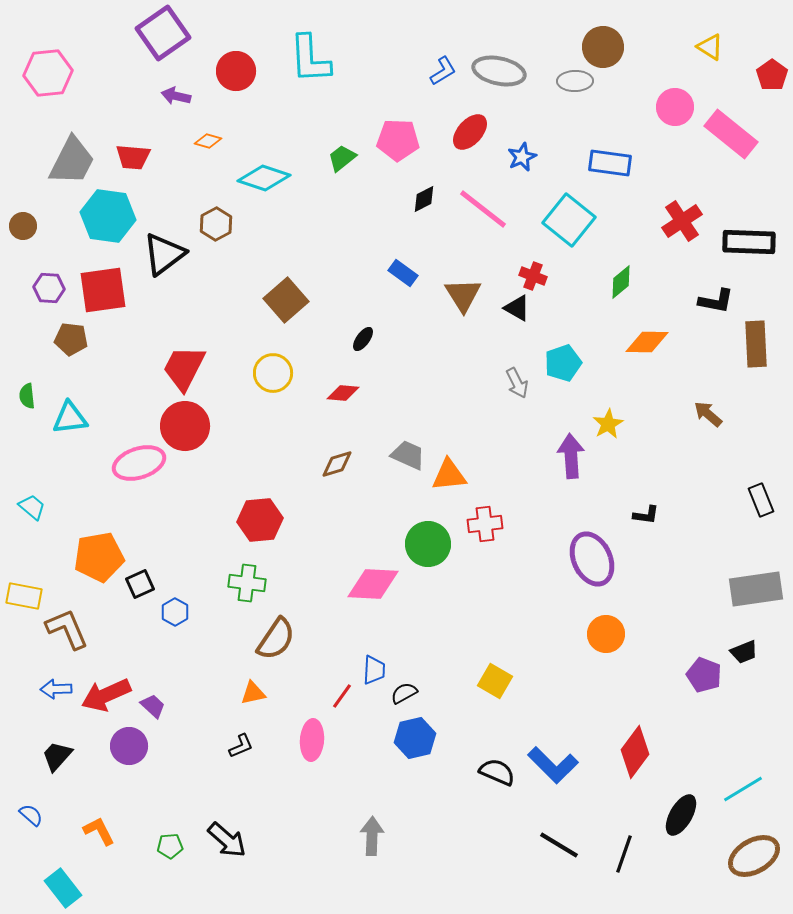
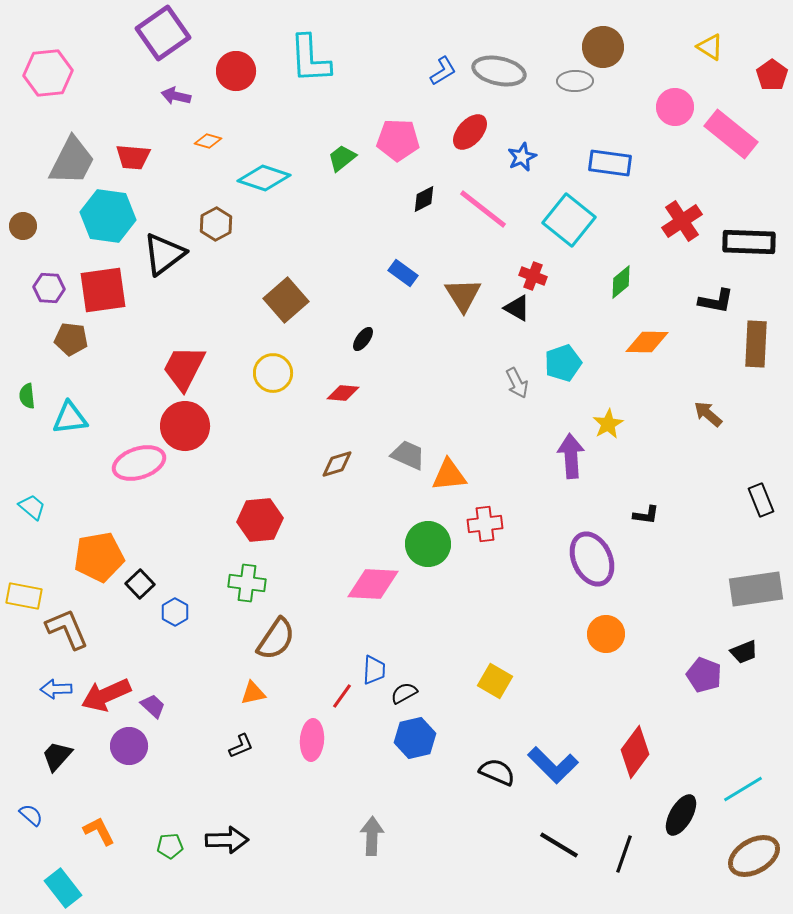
brown rectangle at (756, 344): rotated 6 degrees clockwise
black square at (140, 584): rotated 20 degrees counterclockwise
black arrow at (227, 840): rotated 42 degrees counterclockwise
